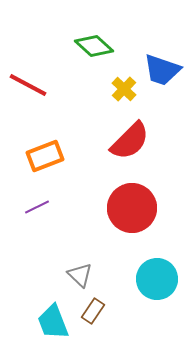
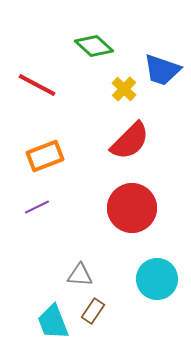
red line: moved 9 px right
gray triangle: rotated 40 degrees counterclockwise
